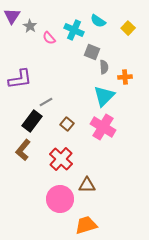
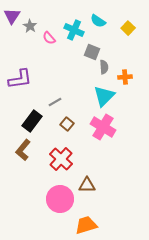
gray line: moved 9 px right
